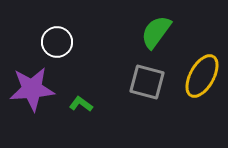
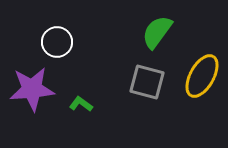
green semicircle: moved 1 px right
